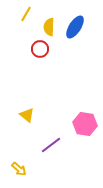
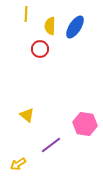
yellow line: rotated 28 degrees counterclockwise
yellow semicircle: moved 1 px right, 1 px up
yellow arrow: moved 1 px left, 5 px up; rotated 105 degrees clockwise
